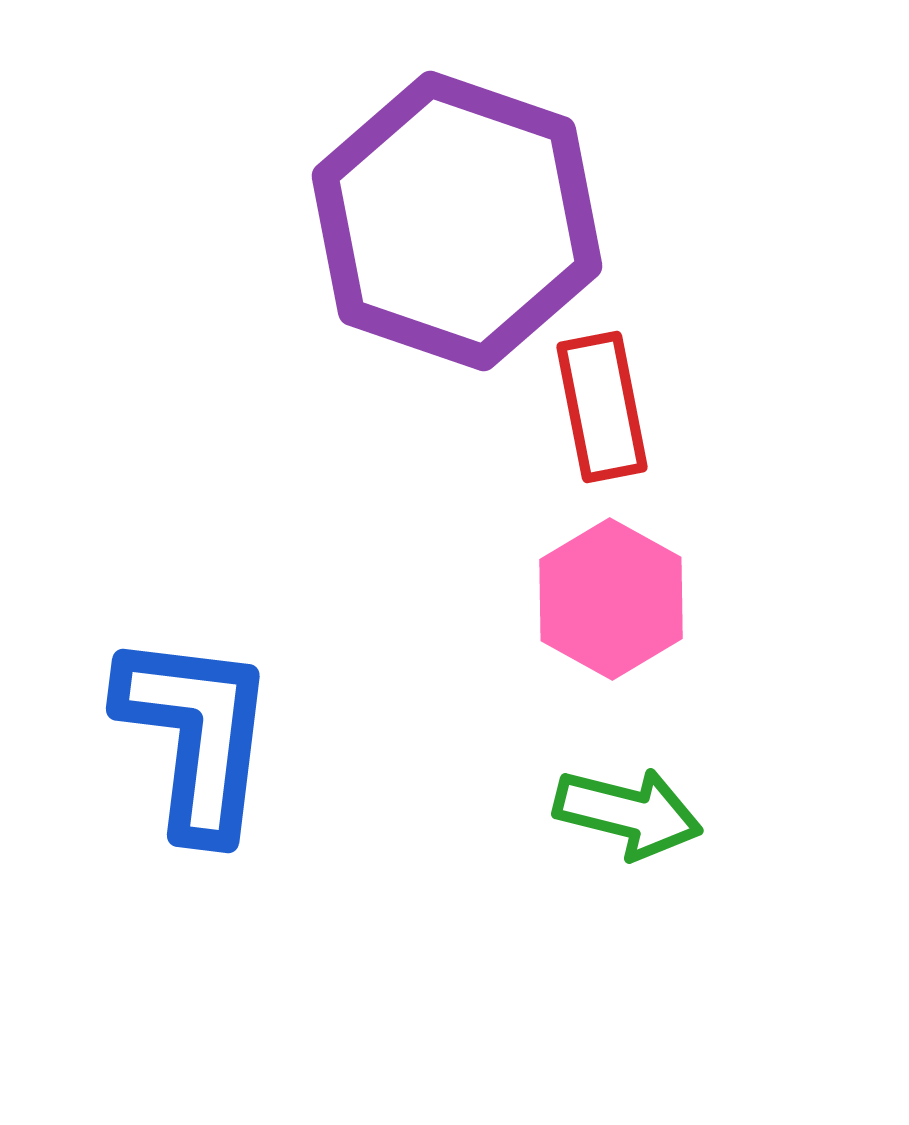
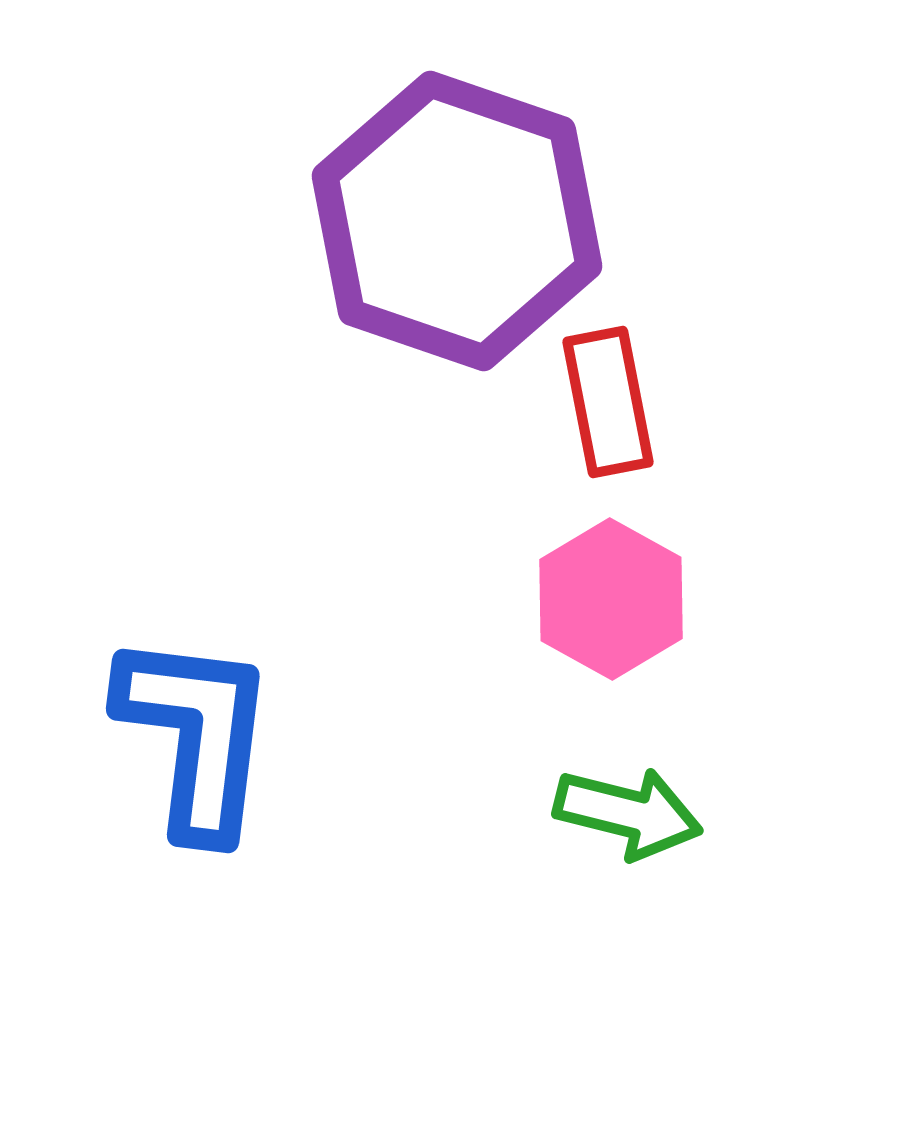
red rectangle: moved 6 px right, 5 px up
